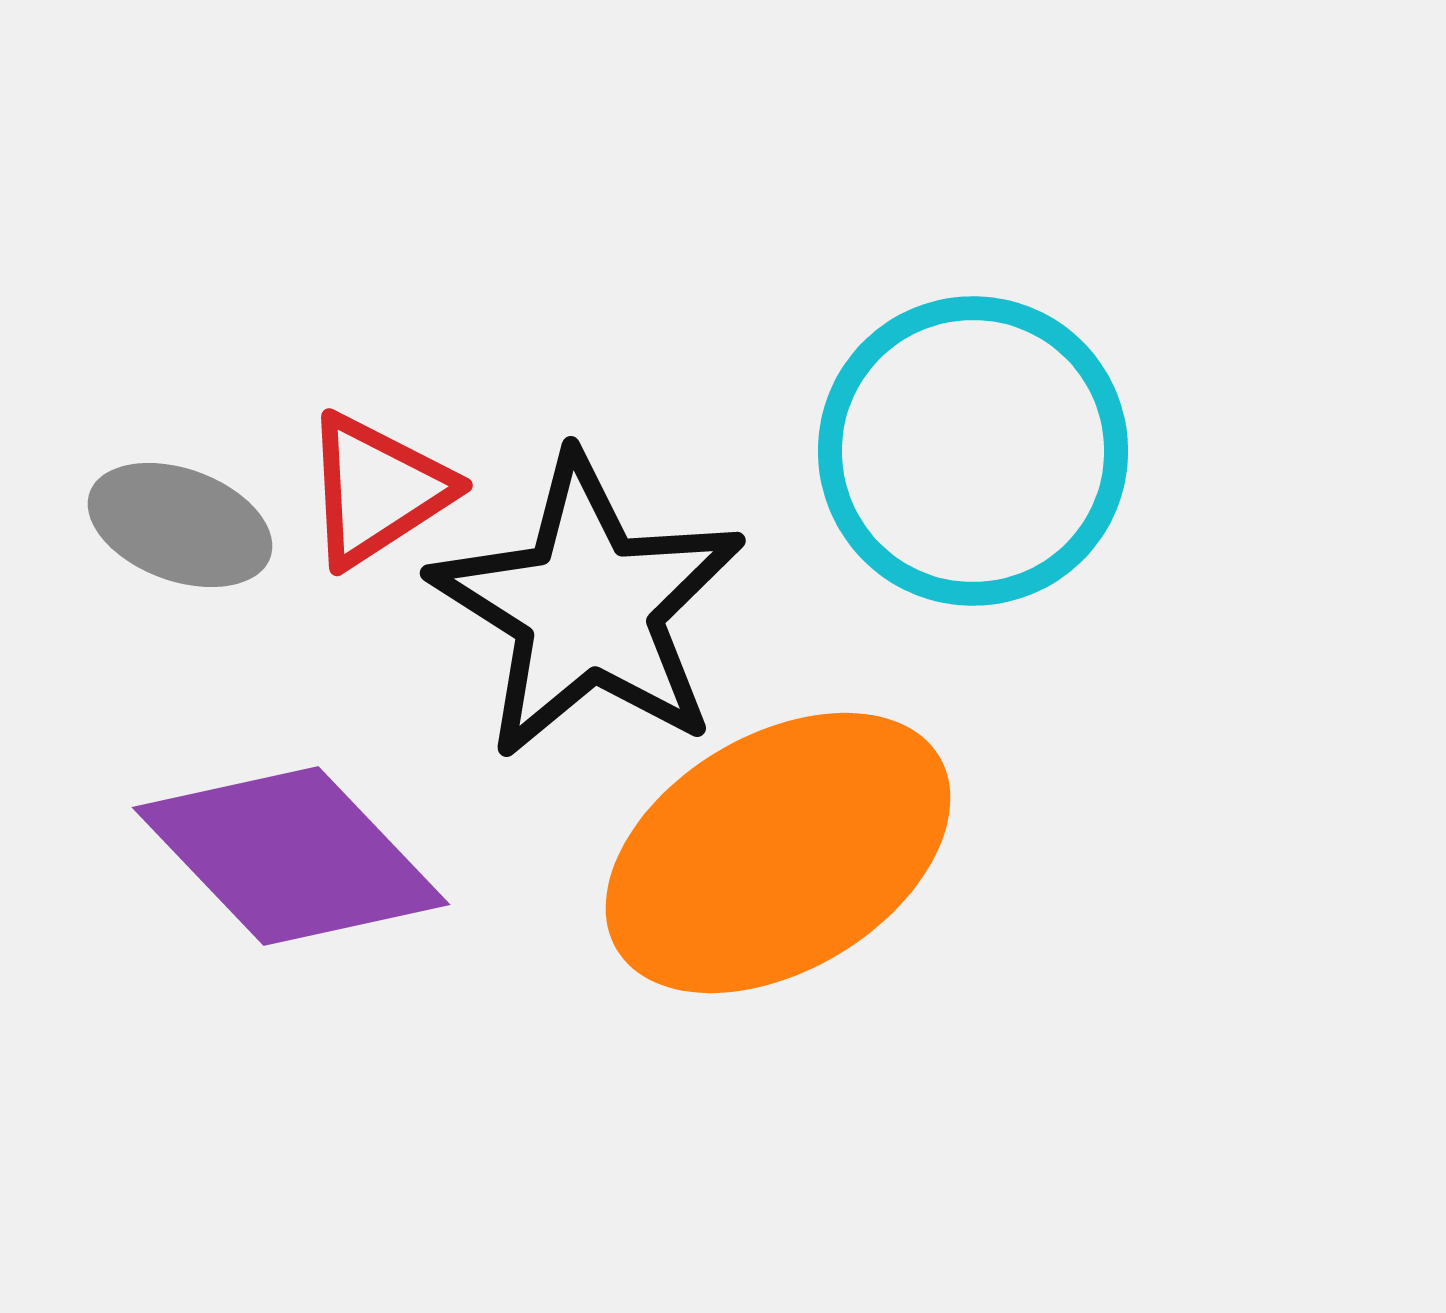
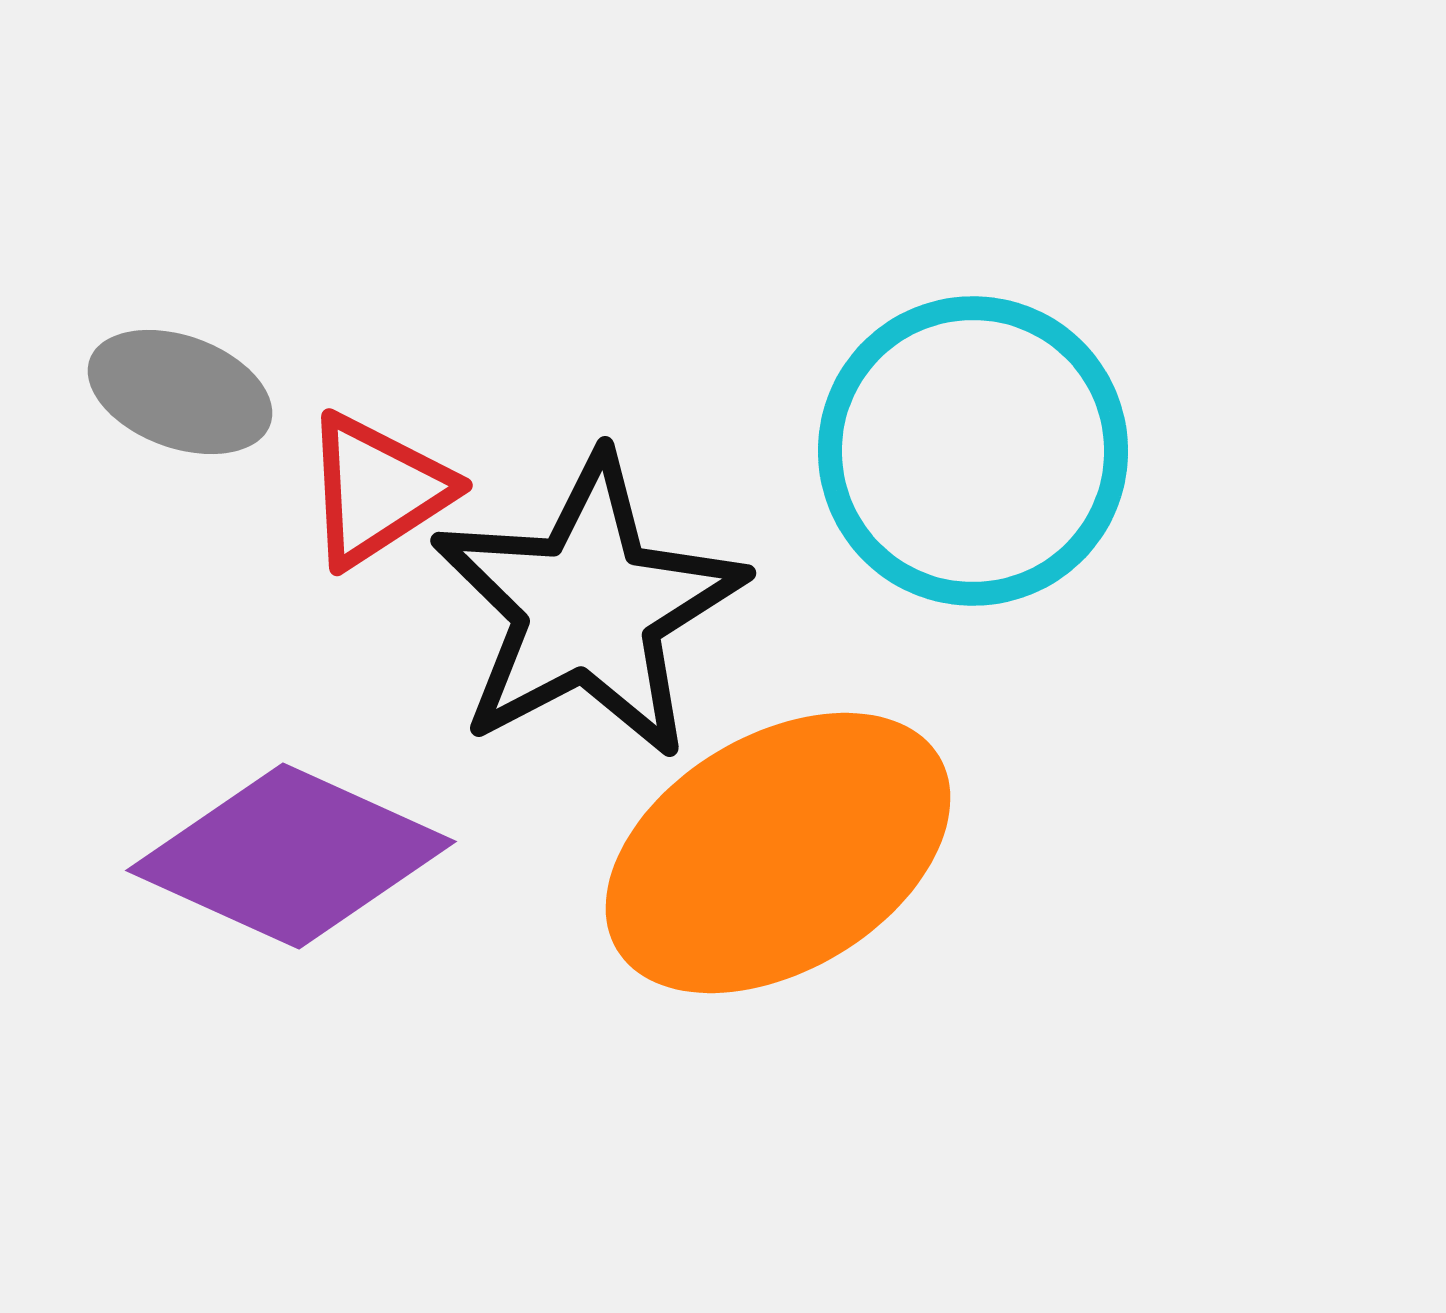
gray ellipse: moved 133 px up
black star: rotated 12 degrees clockwise
purple diamond: rotated 22 degrees counterclockwise
